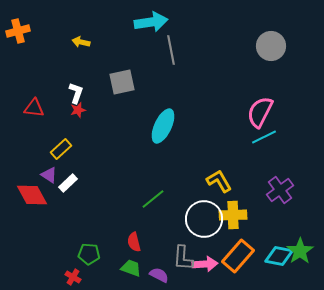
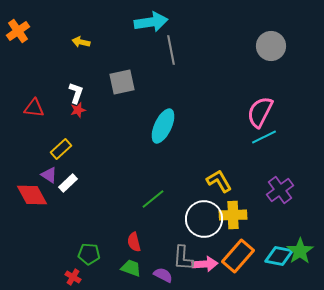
orange cross: rotated 20 degrees counterclockwise
purple semicircle: moved 4 px right
